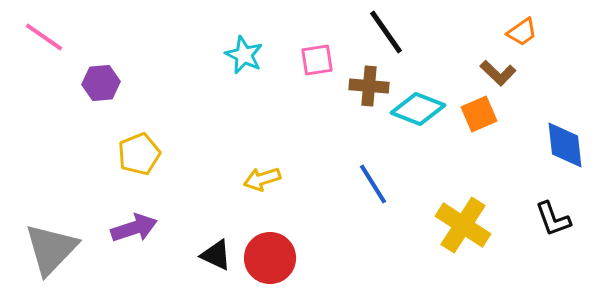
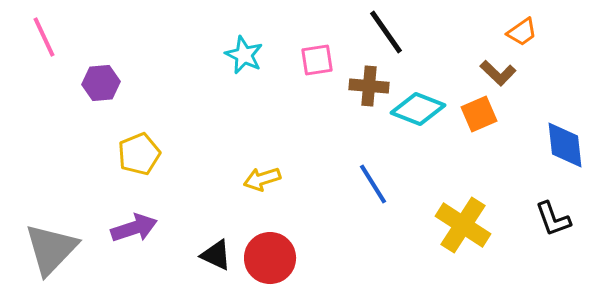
pink line: rotated 30 degrees clockwise
